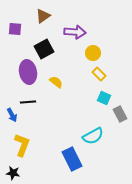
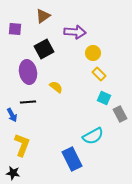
yellow semicircle: moved 5 px down
